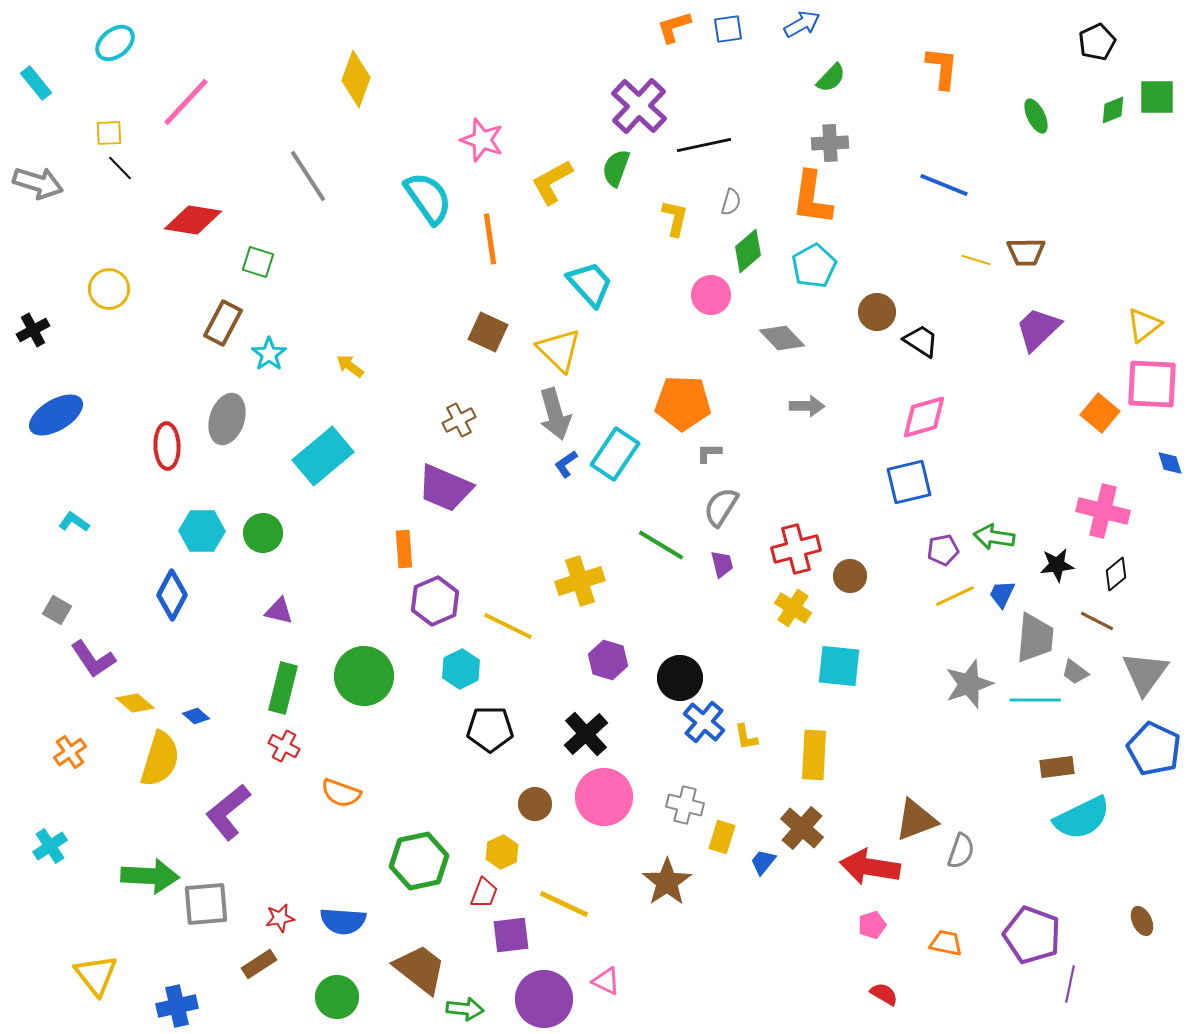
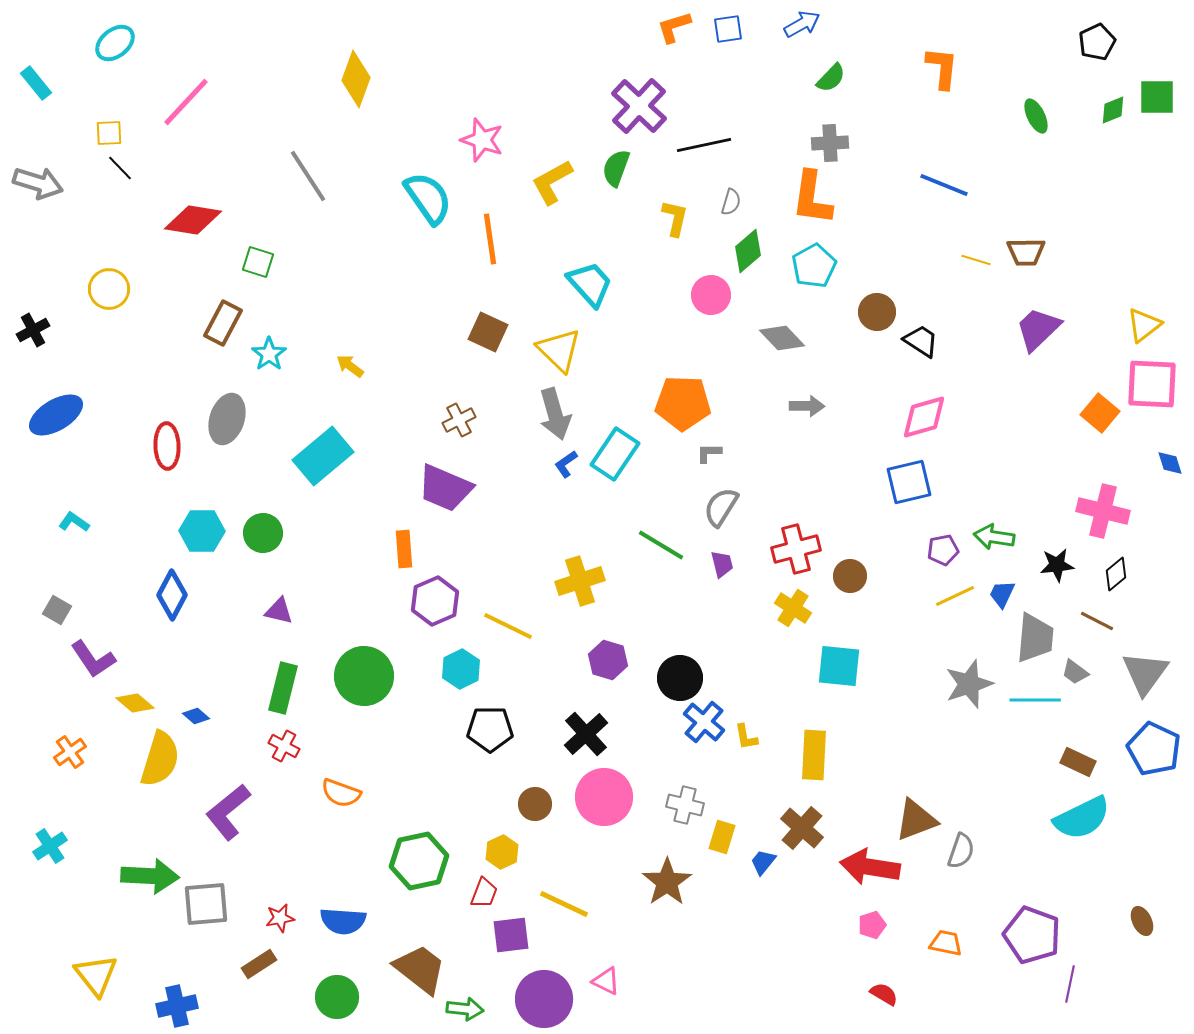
brown rectangle at (1057, 767): moved 21 px right, 5 px up; rotated 32 degrees clockwise
